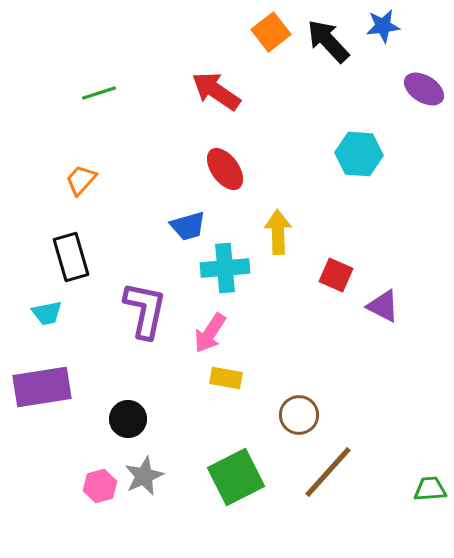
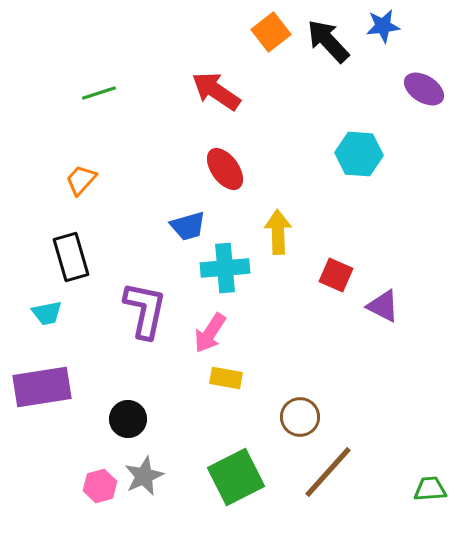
brown circle: moved 1 px right, 2 px down
